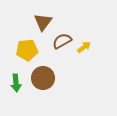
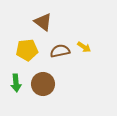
brown triangle: rotated 30 degrees counterclockwise
brown semicircle: moved 2 px left, 10 px down; rotated 18 degrees clockwise
yellow arrow: rotated 72 degrees clockwise
brown circle: moved 6 px down
